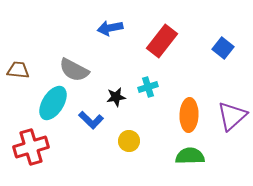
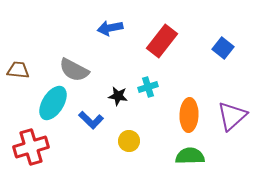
black star: moved 2 px right, 1 px up; rotated 18 degrees clockwise
